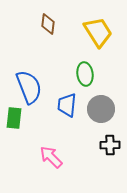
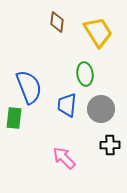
brown diamond: moved 9 px right, 2 px up
pink arrow: moved 13 px right, 1 px down
